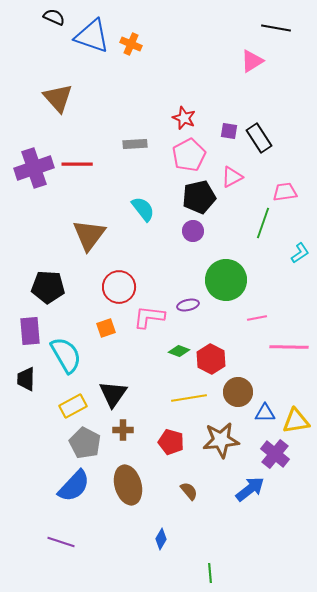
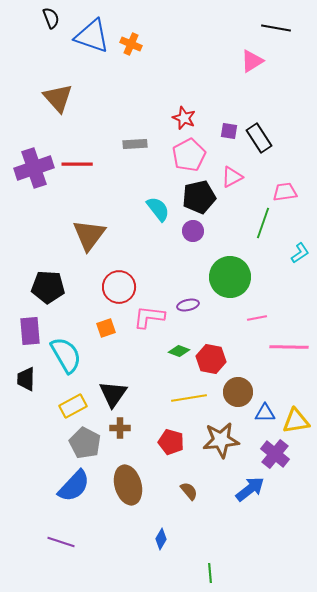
black semicircle at (54, 17): moved 3 px left, 1 px down; rotated 45 degrees clockwise
cyan semicircle at (143, 209): moved 15 px right
green circle at (226, 280): moved 4 px right, 3 px up
red hexagon at (211, 359): rotated 16 degrees counterclockwise
brown cross at (123, 430): moved 3 px left, 2 px up
